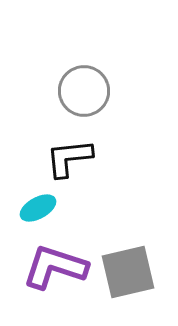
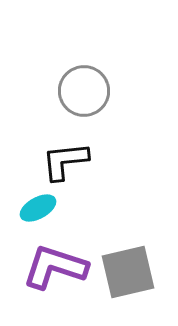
black L-shape: moved 4 px left, 3 px down
